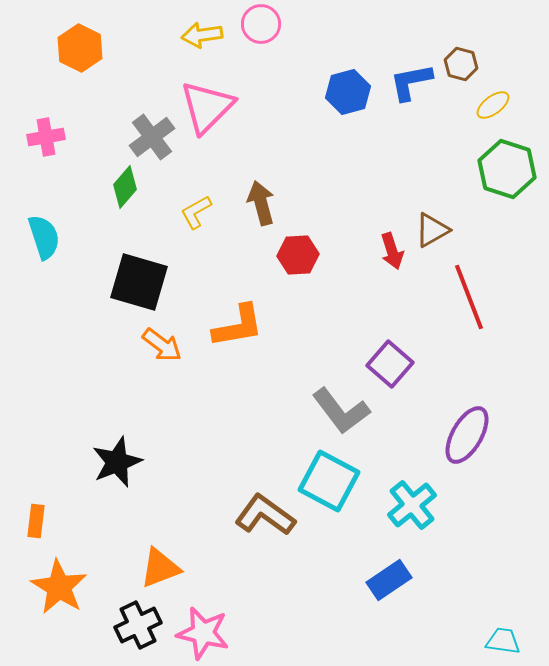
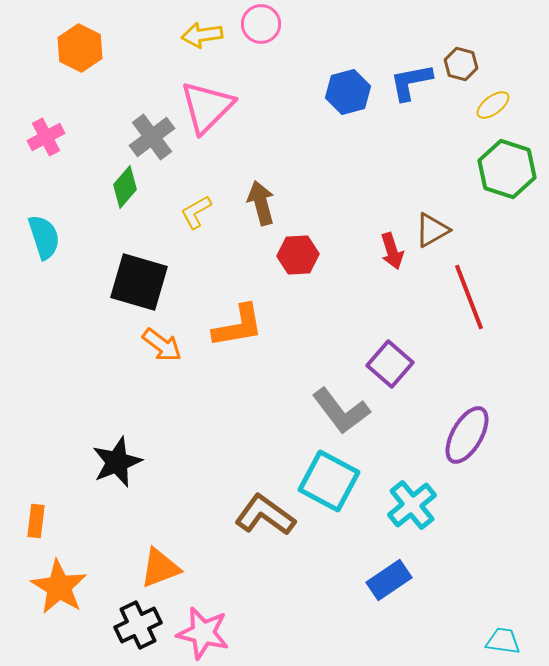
pink cross: rotated 18 degrees counterclockwise
